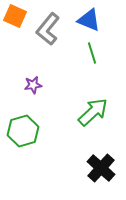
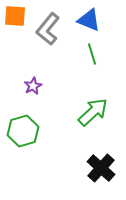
orange square: rotated 20 degrees counterclockwise
green line: moved 1 px down
purple star: moved 1 px down; rotated 18 degrees counterclockwise
